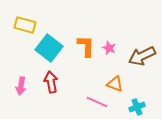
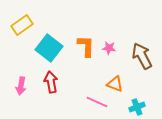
yellow rectangle: moved 3 px left; rotated 50 degrees counterclockwise
pink star: rotated 16 degrees counterclockwise
brown arrow: rotated 88 degrees clockwise
